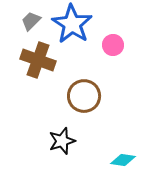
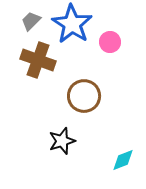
pink circle: moved 3 px left, 3 px up
cyan diamond: rotated 30 degrees counterclockwise
